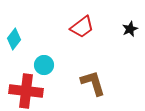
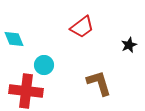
black star: moved 1 px left, 16 px down
cyan diamond: rotated 60 degrees counterclockwise
brown L-shape: moved 6 px right
